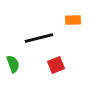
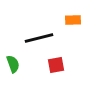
red square: rotated 12 degrees clockwise
